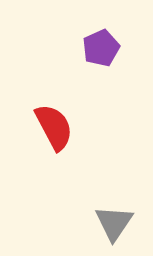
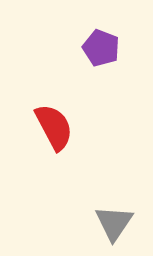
purple pentagon: rotated 27 degrees counterclockwise
